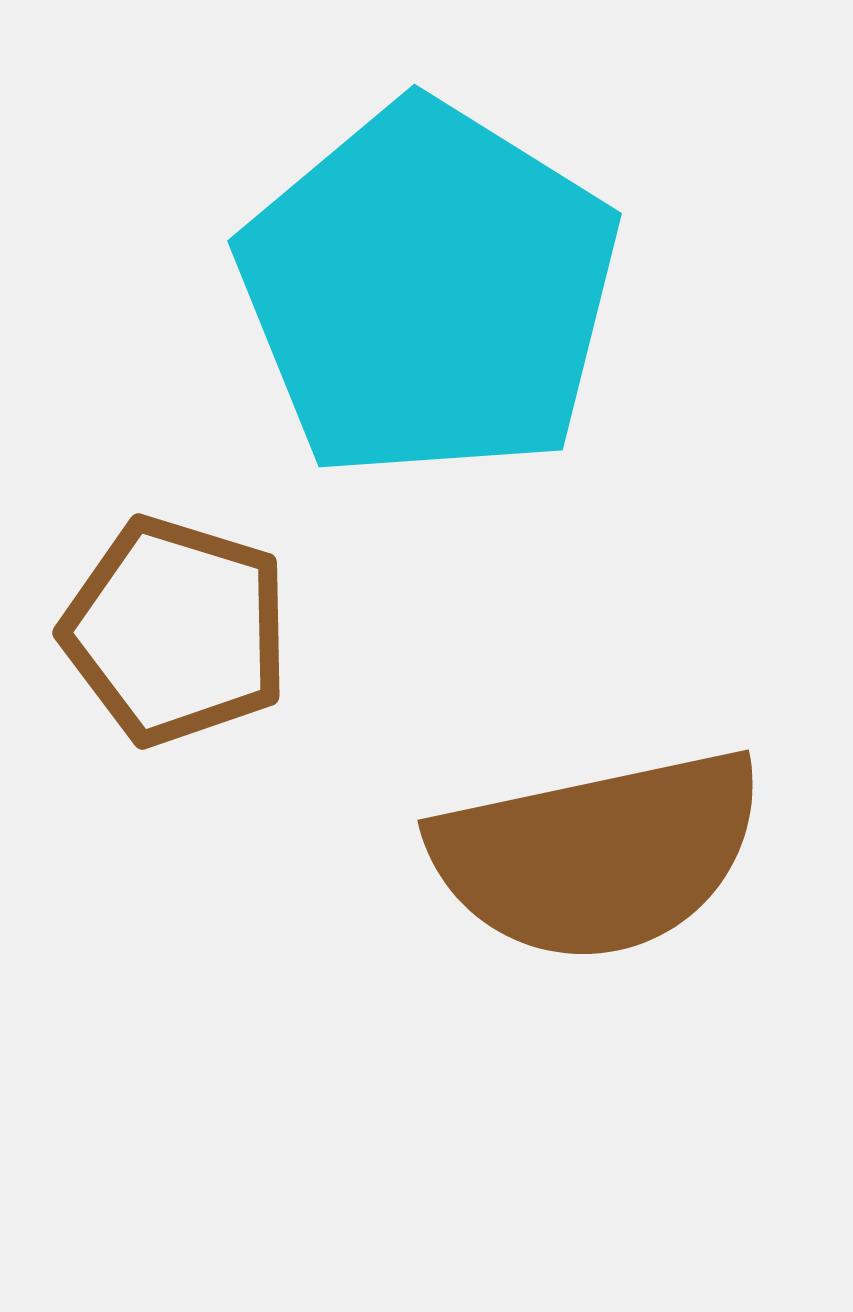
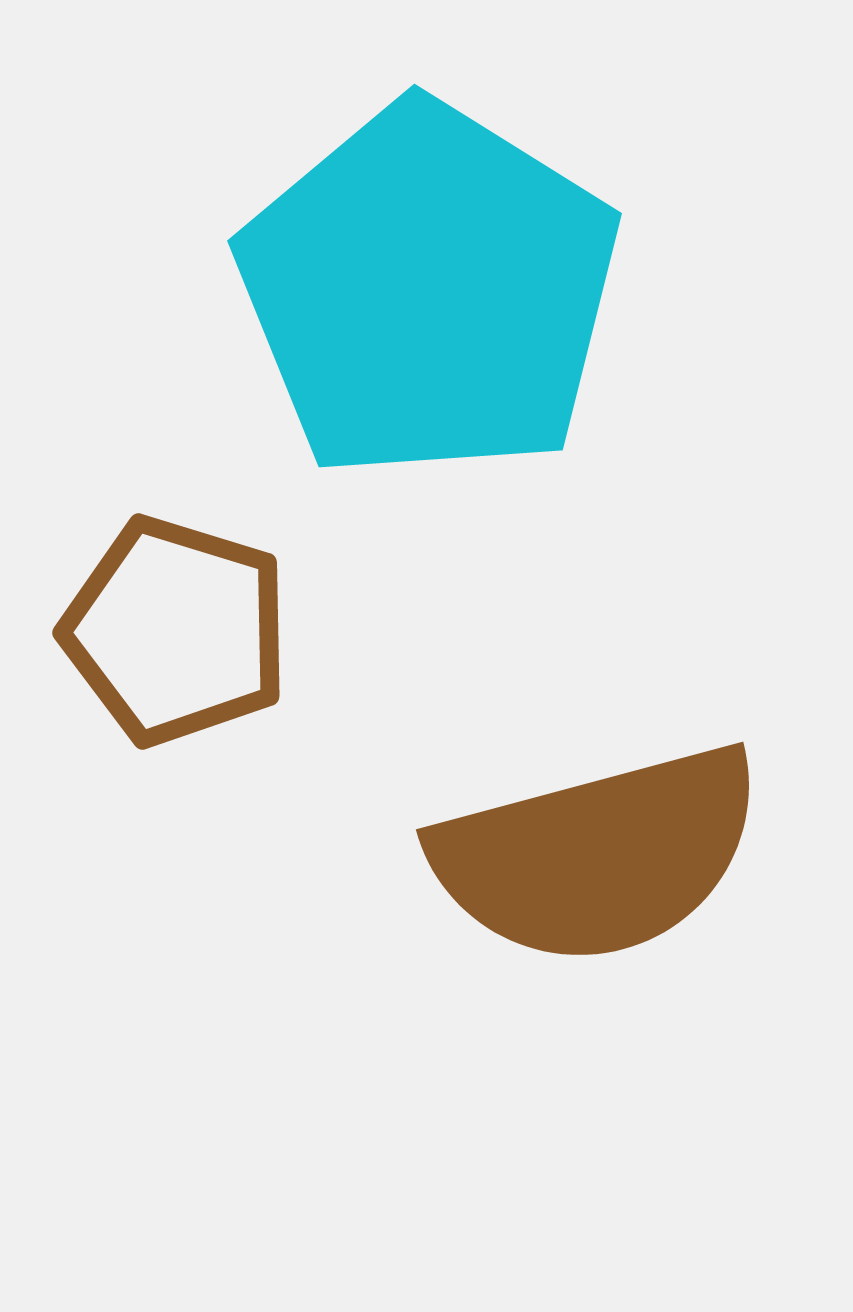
brown semicircle: rotated 3 degrees counterclockwise
